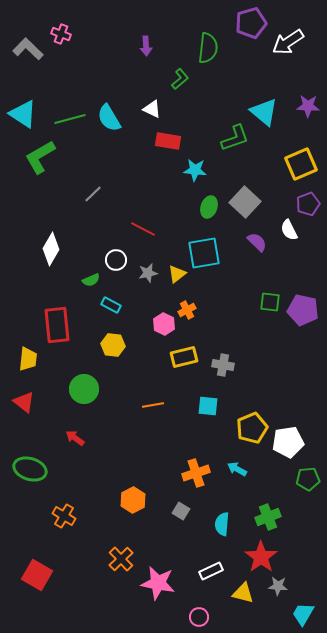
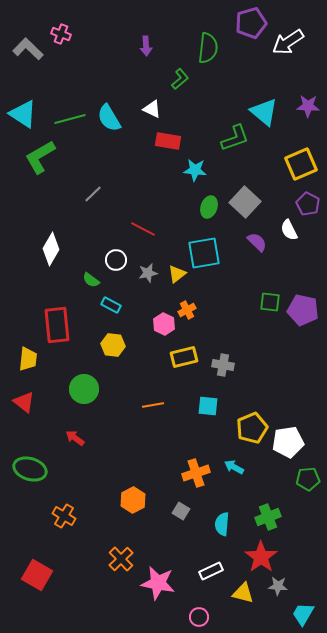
purple pentagon at (308, 204): rotated 25 degrees counterclockwise
green semicircle at (91, 280): rotated 60 degrees clockwise
cyan arrow at (237, 469): moved 3 px left, 2 px up
